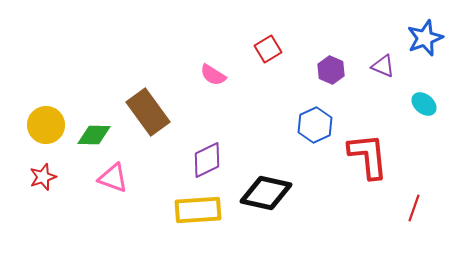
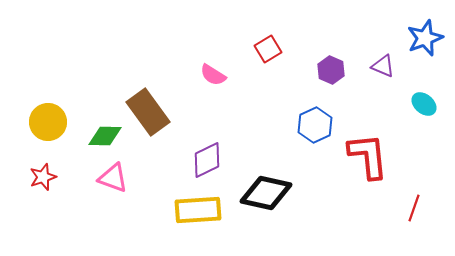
yellow circle: moved 2 px right, 3 px up
green diamond: moved 11 px right, 1 px down
